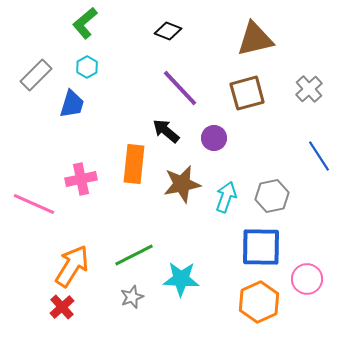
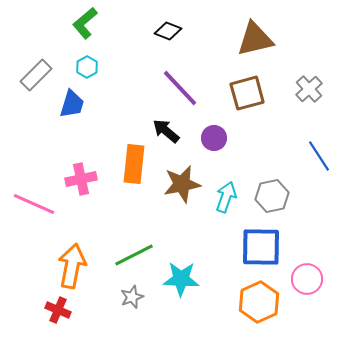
orange arrow: rotated 21 degrees counterclockwise
red cross: moved 4 px left, 3 px down; rotated 25 degrees counterclockwise
